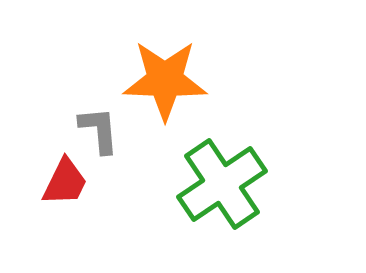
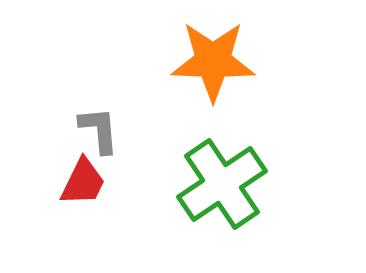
orange star: moved 48 px right, 19 px up
red trapezoid: moved 18 px right
